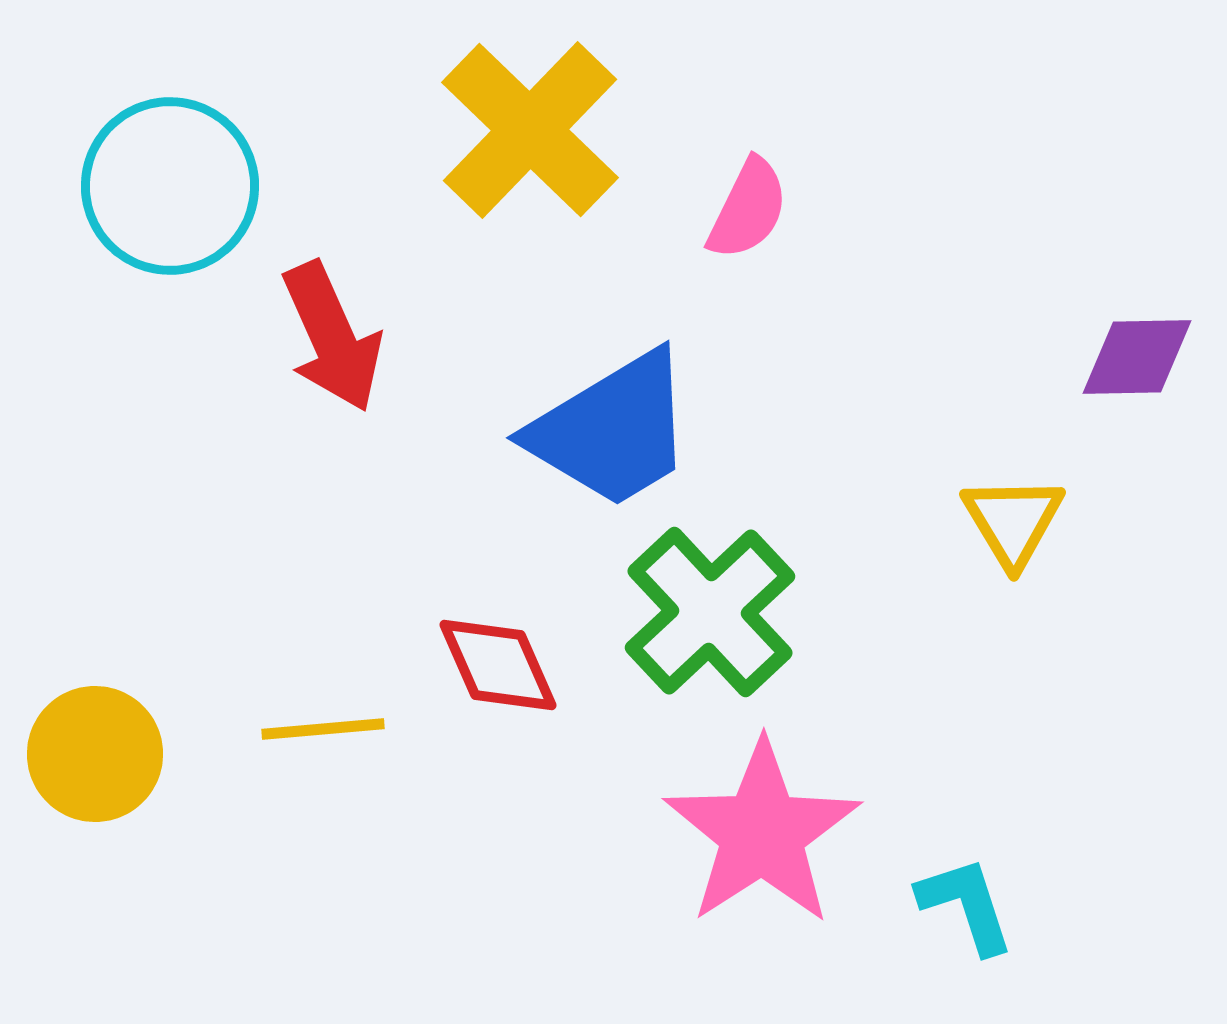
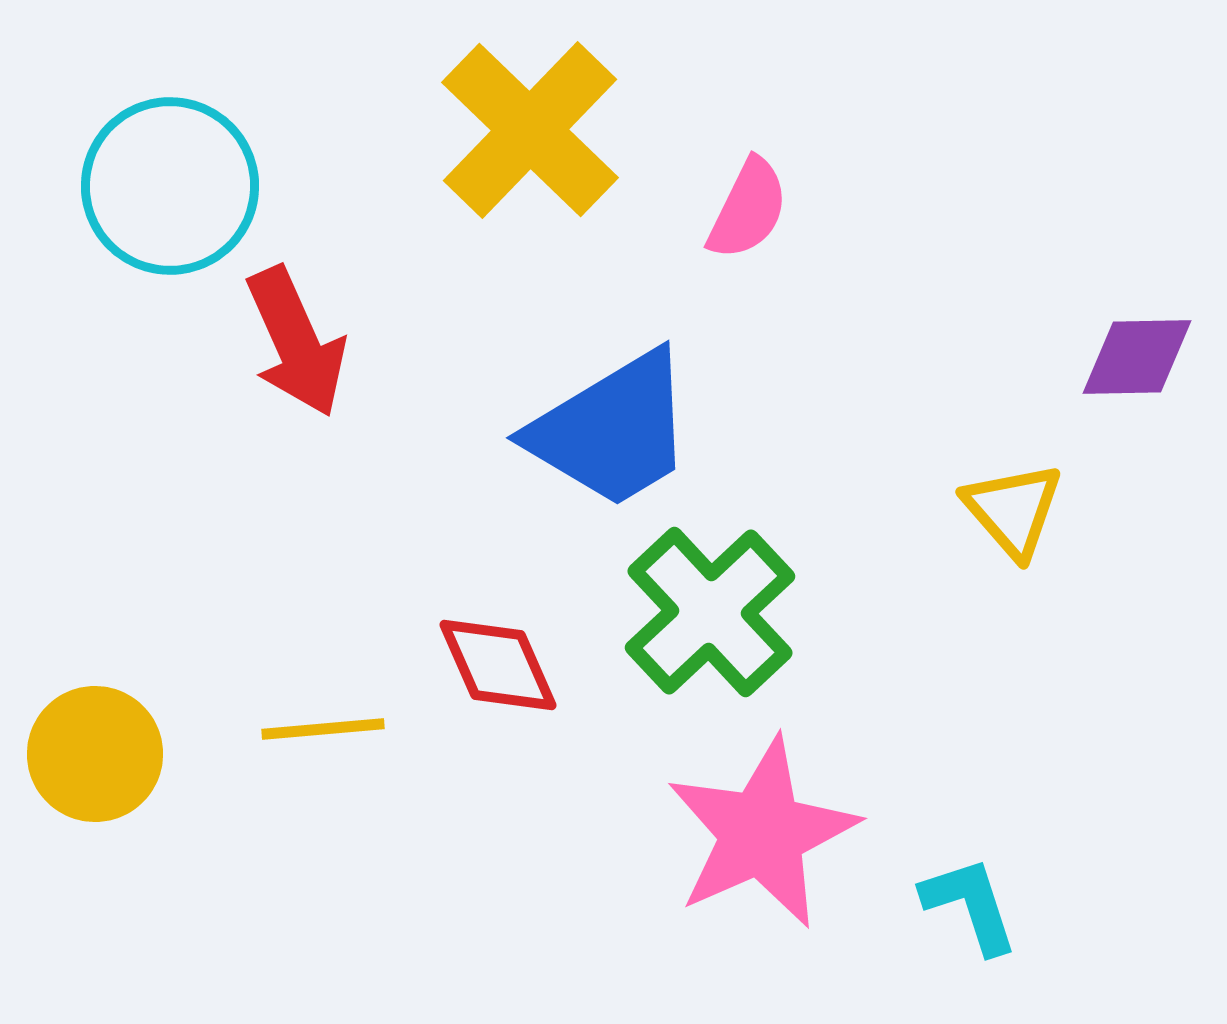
red arrow: moved 36 px left, 5 px down
yellow triangle: moved 11 px up; rotated 10 degrees counterclockwise
pink star: rotated 9 degrees clockwise
cyan L-shape: moved 4 px right
